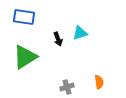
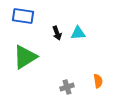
blue rectangle: moved 1 px left, 1 px up
cyan triangle: moved 2 px left; rotated 14 degrees clockwise
black arrow: moved 1 px left, 6 px up
orange semicircle: moved 1 px left, 1 px up
